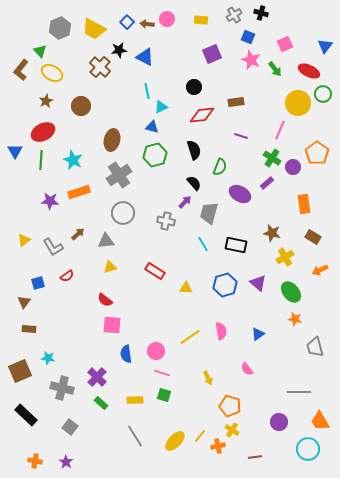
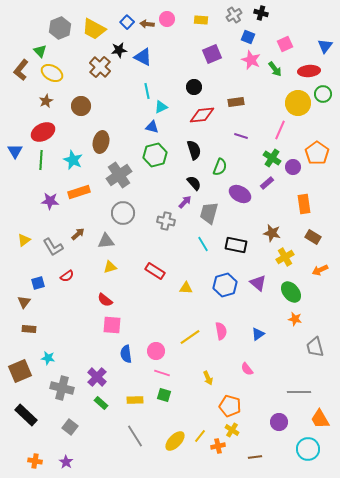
blue triangle at (145, 57): moved 2 px left
red ellipse at (309, 71): rotated 30 degrees counterclockwise
brown ellipse at (112, 140): moved 11 px left, 2 px down
orange trapezoid at (320, 421): moved 2 px up
